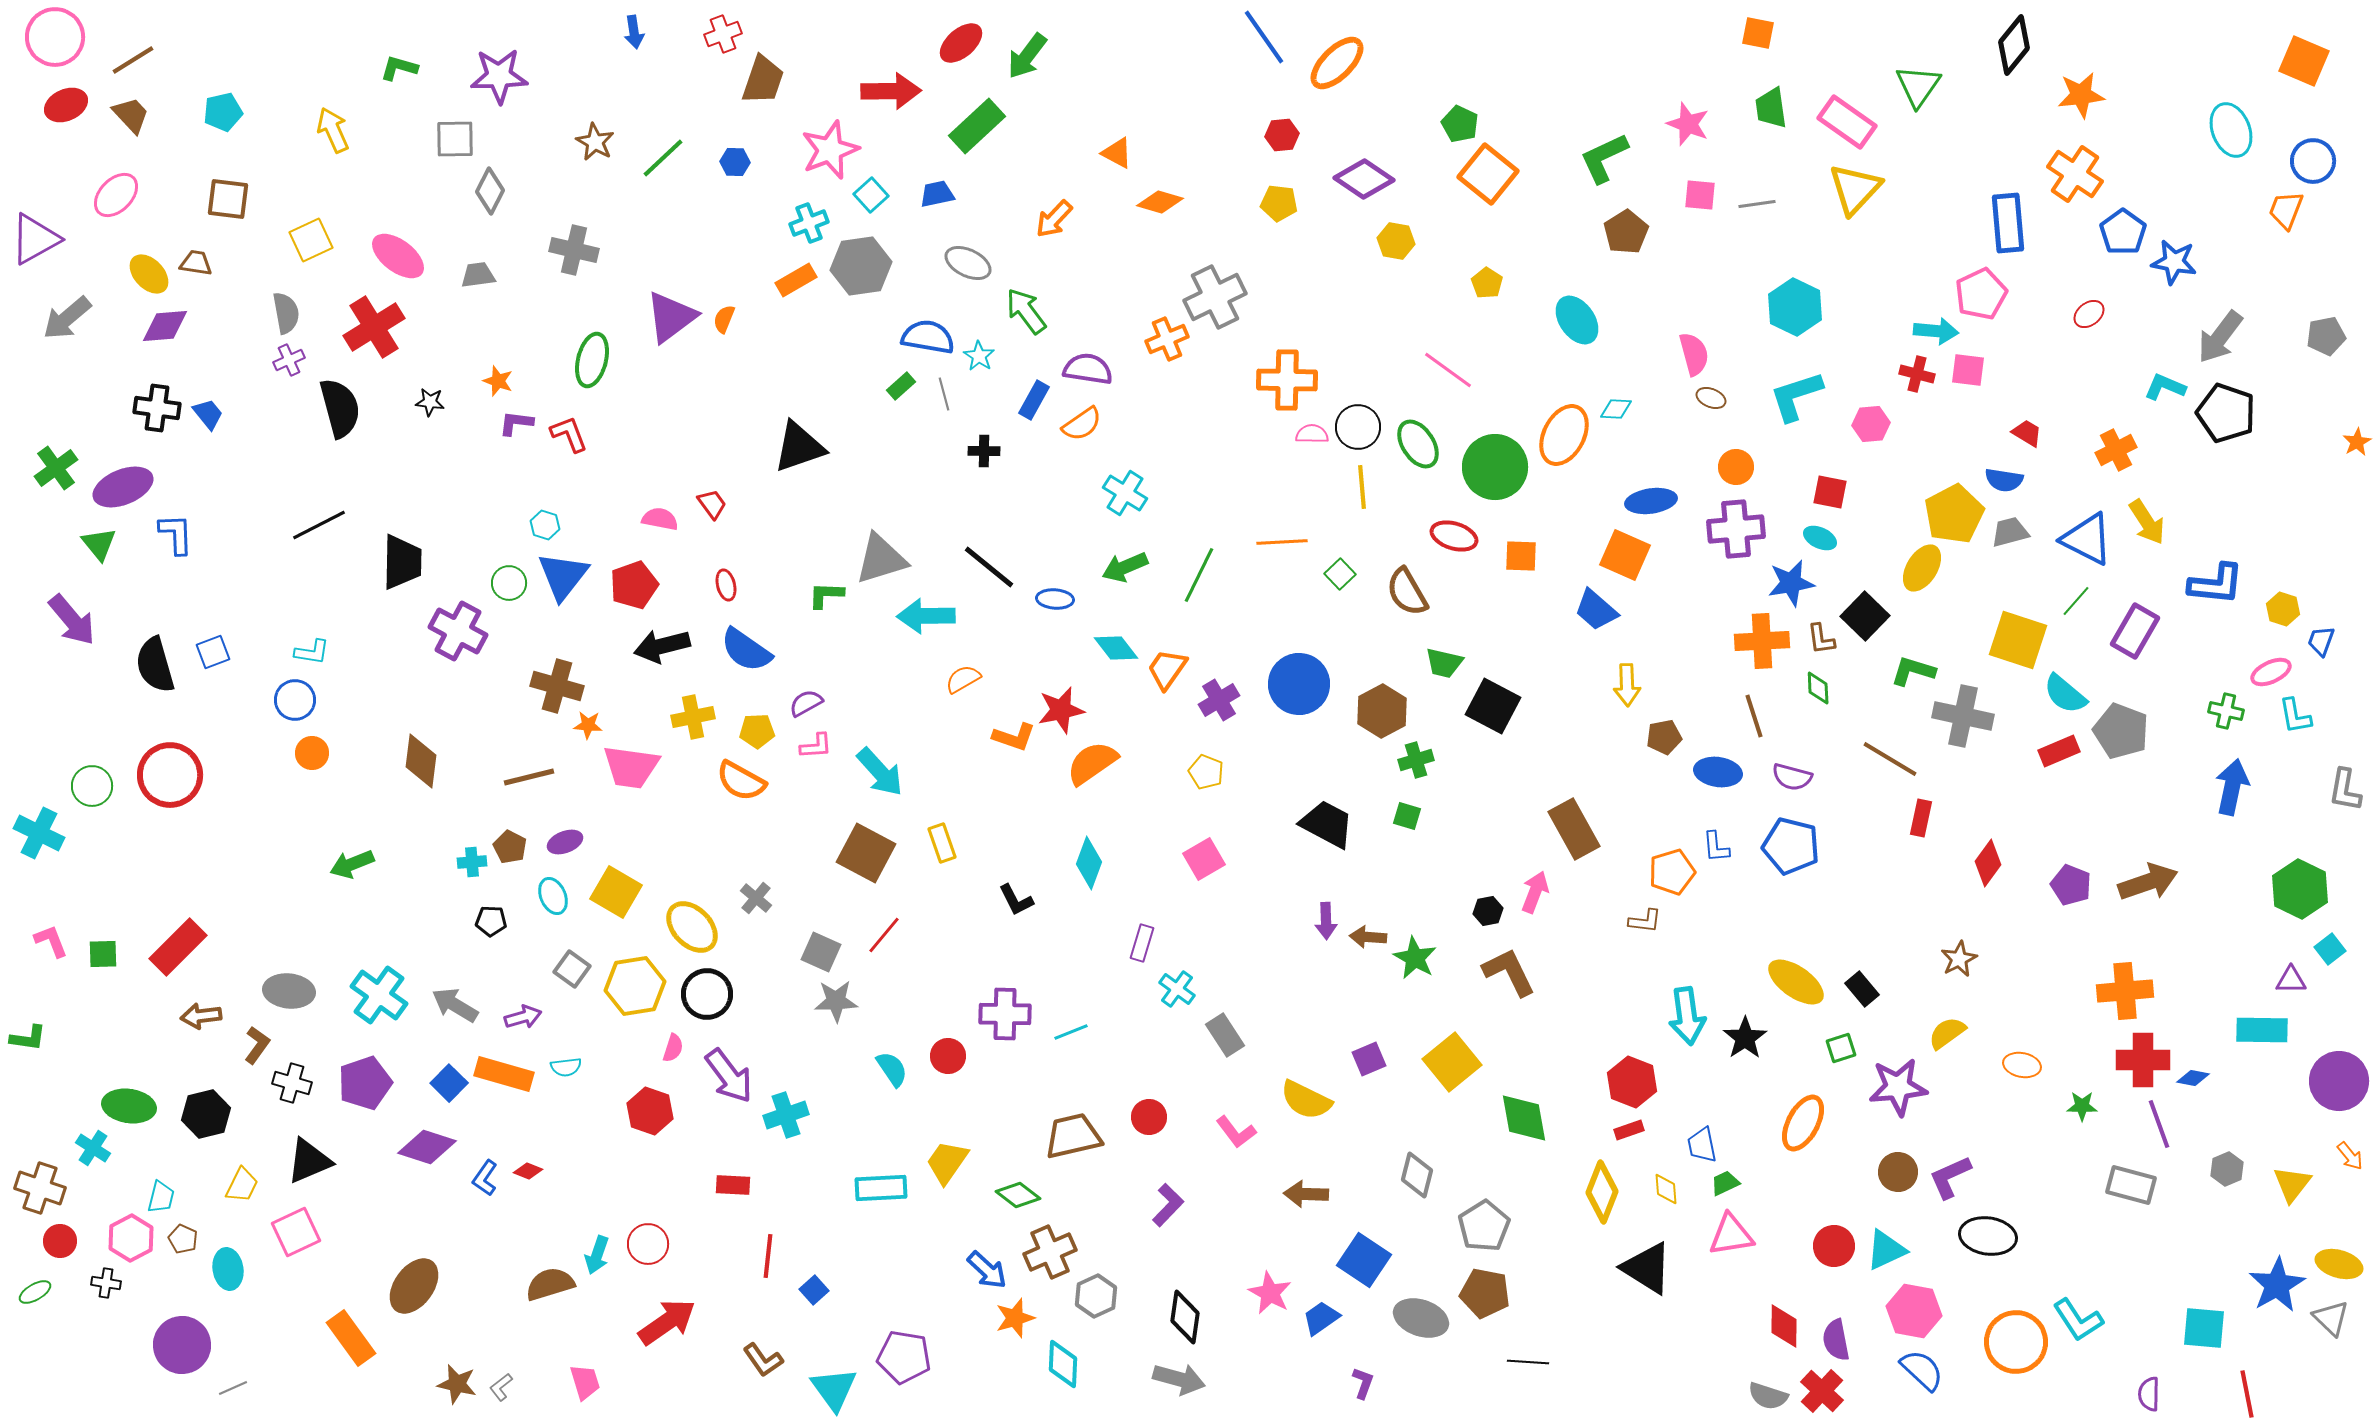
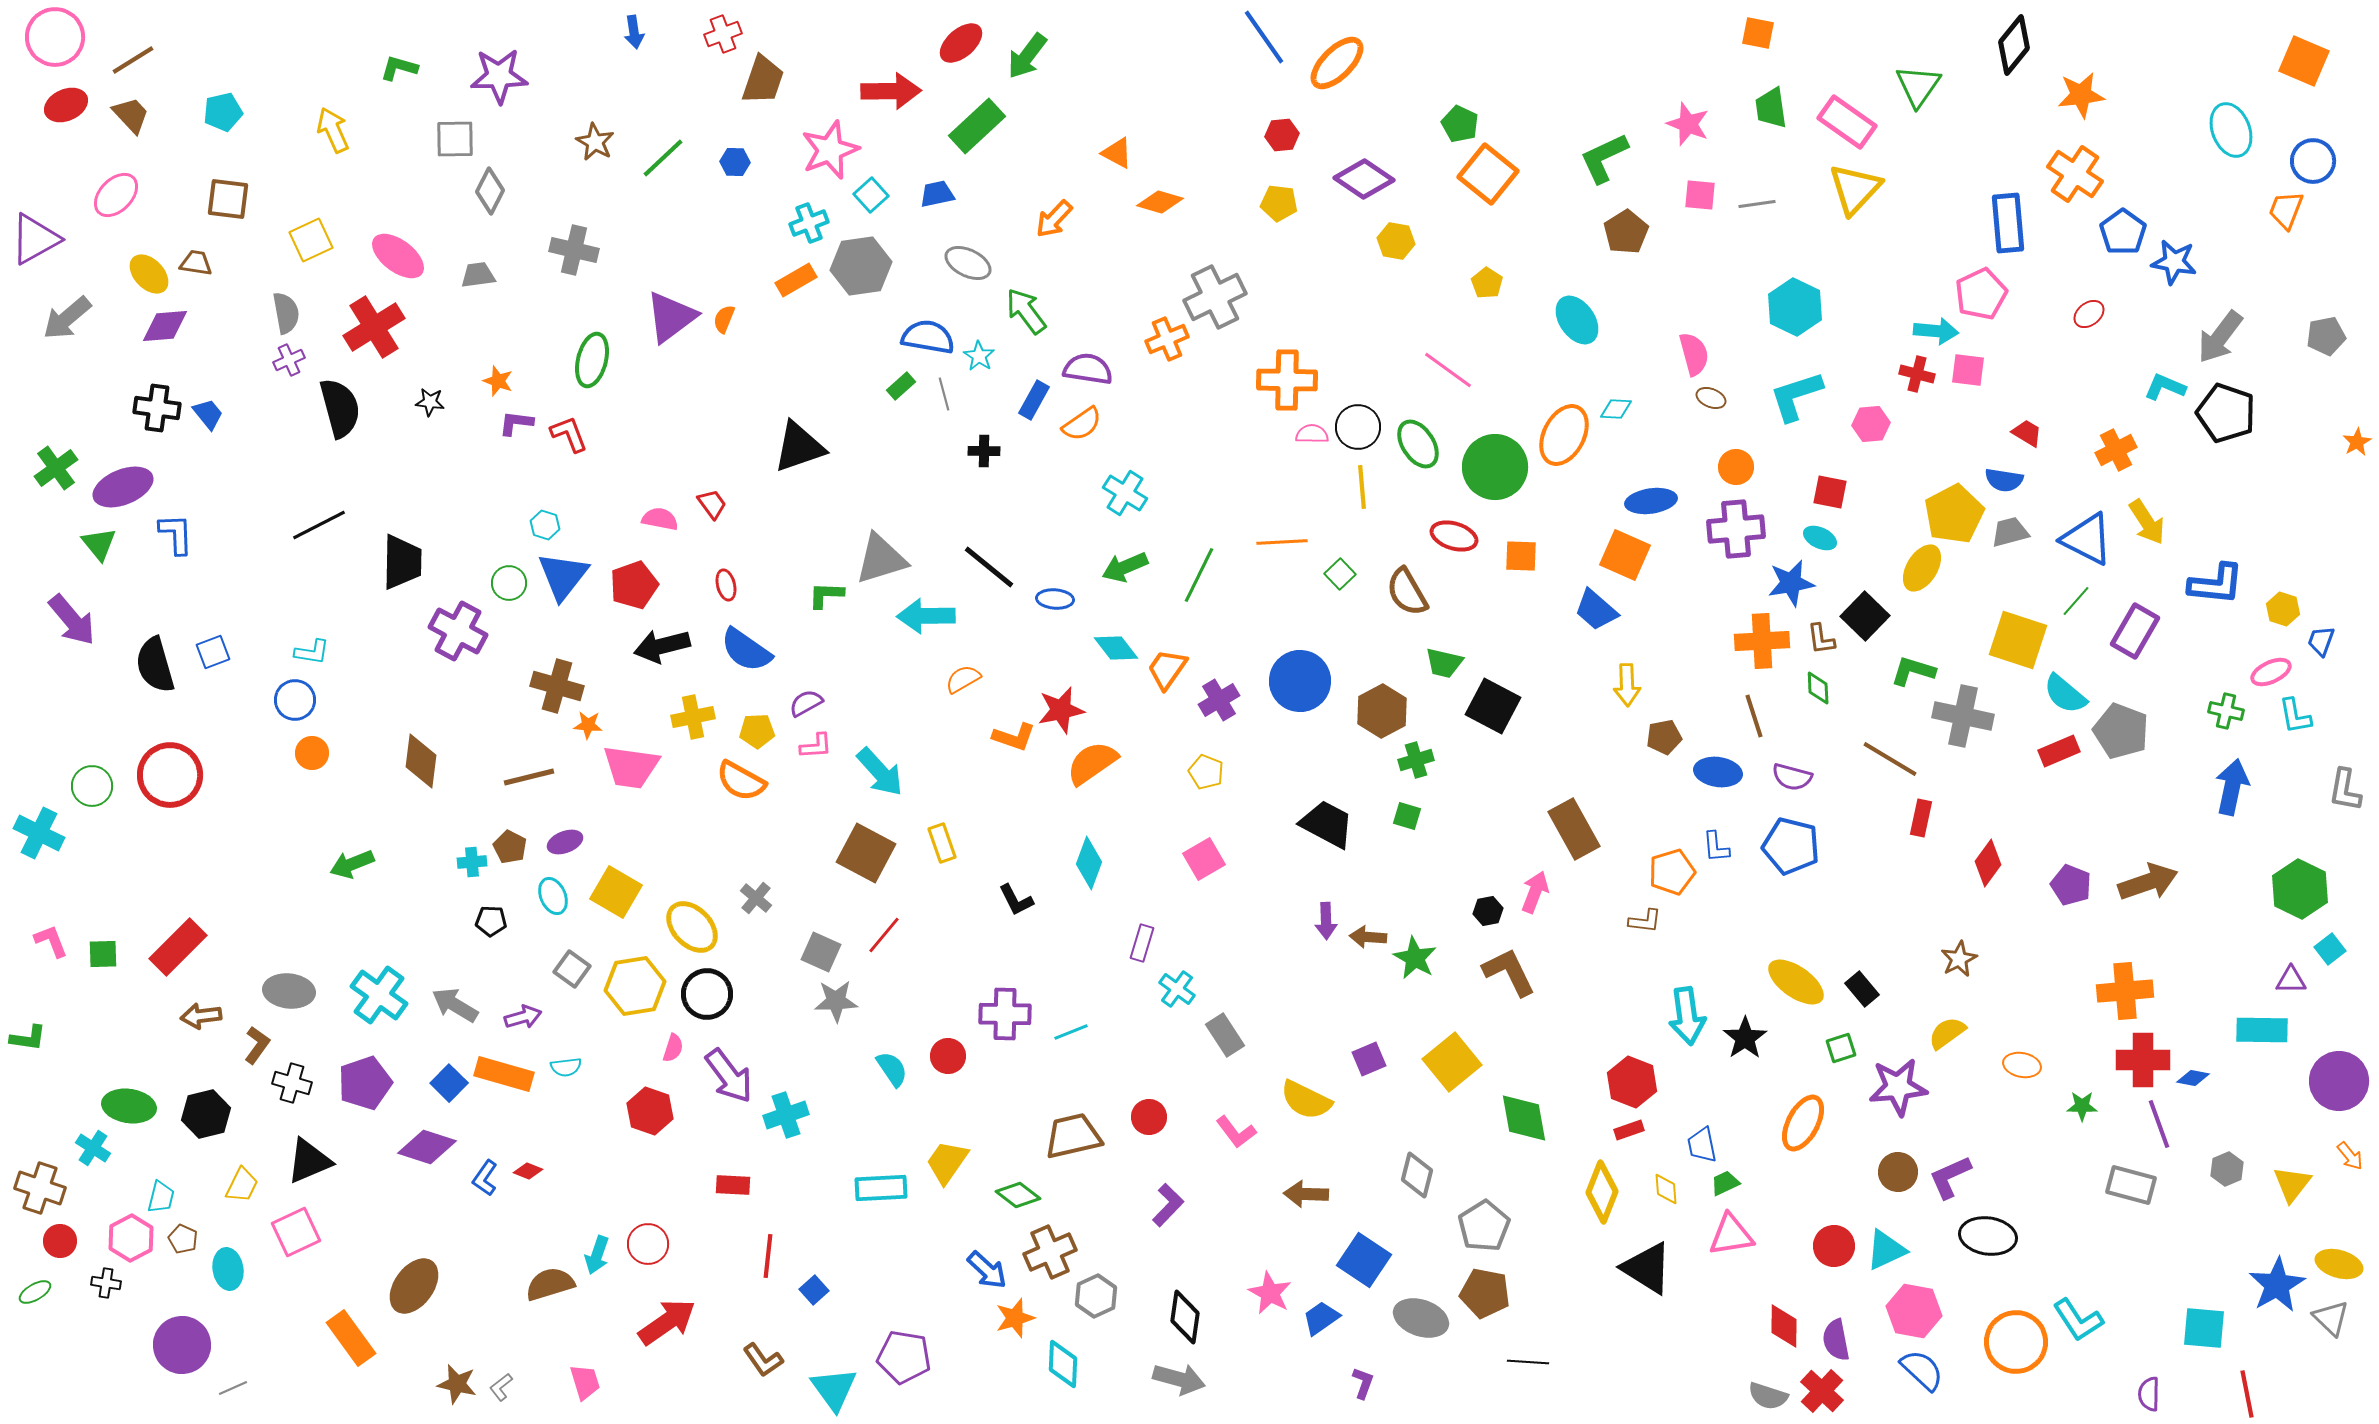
blue circle at (1299, 684): moved 1 px right, 3 px up
